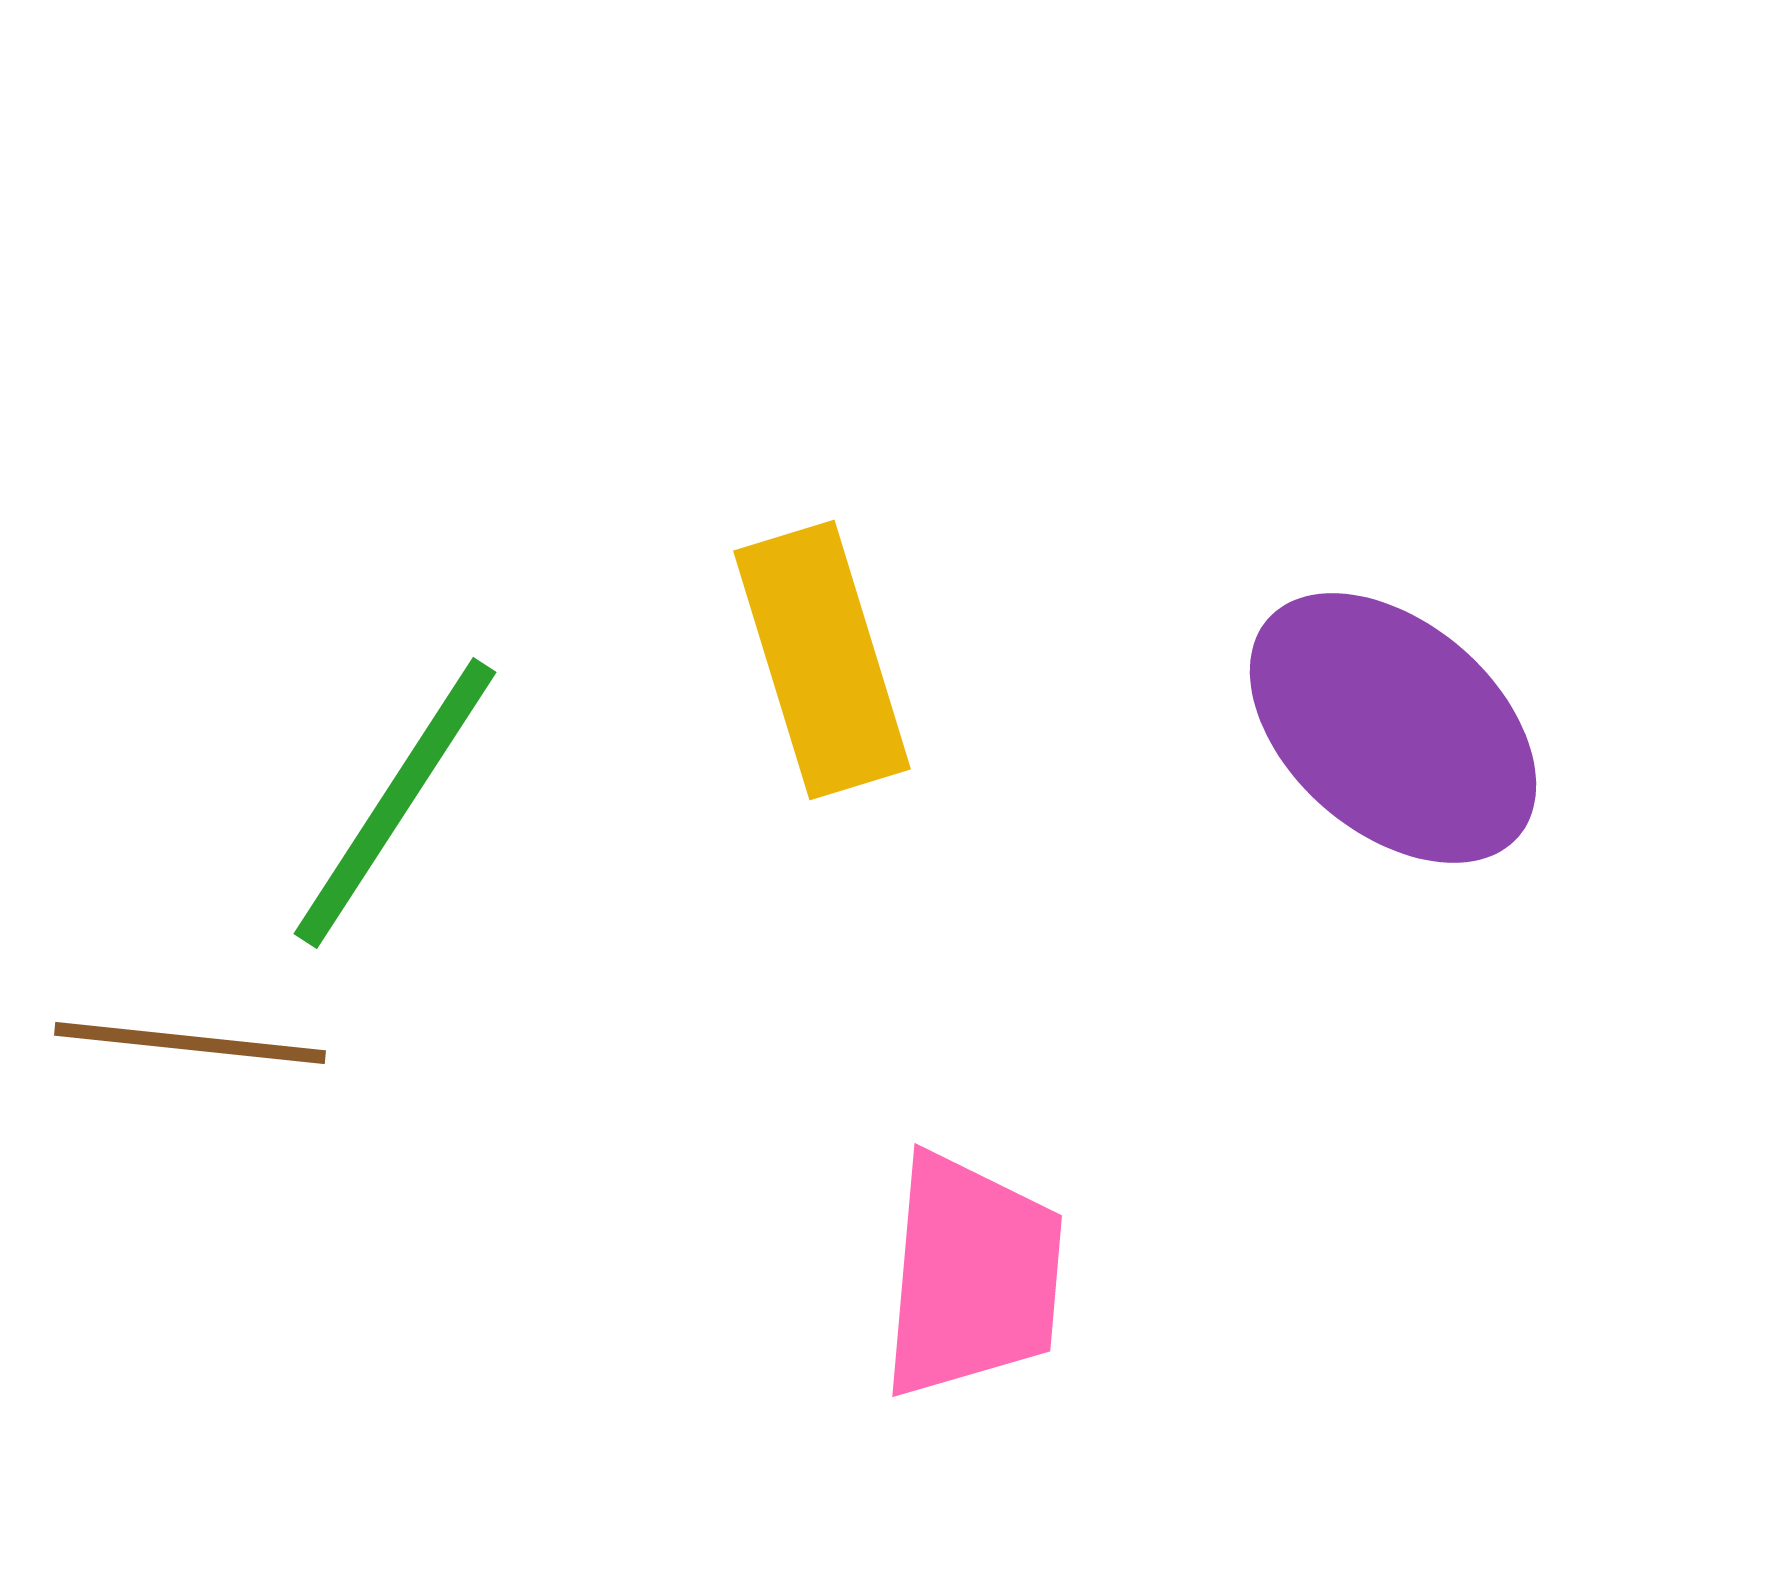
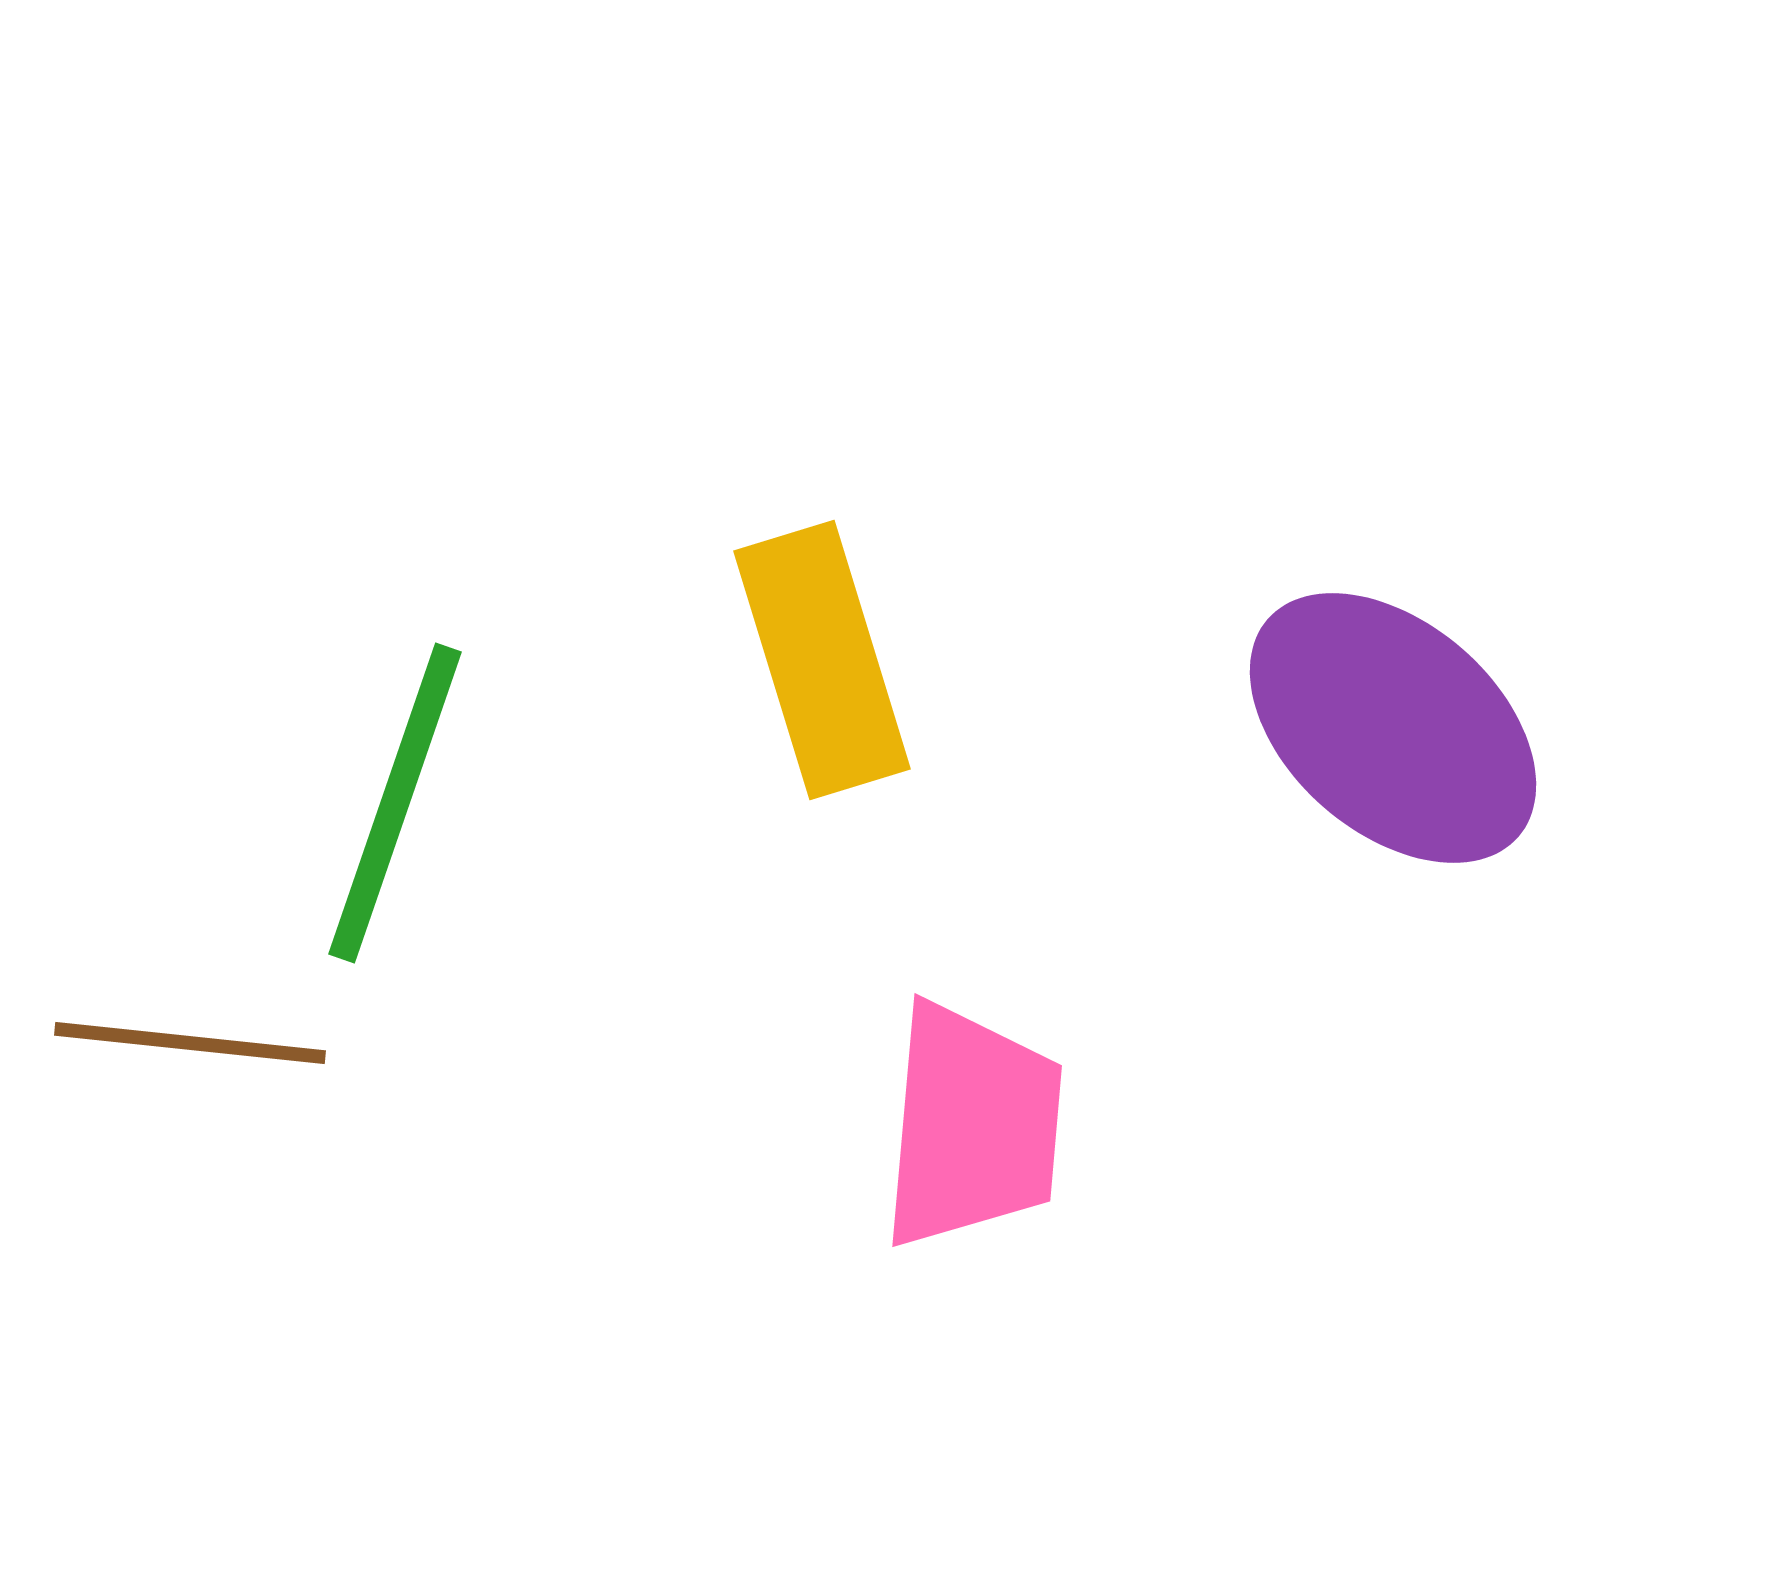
green line: rotated 14 degrees counterclockwise
pink trapezoid: moved 150 px up
